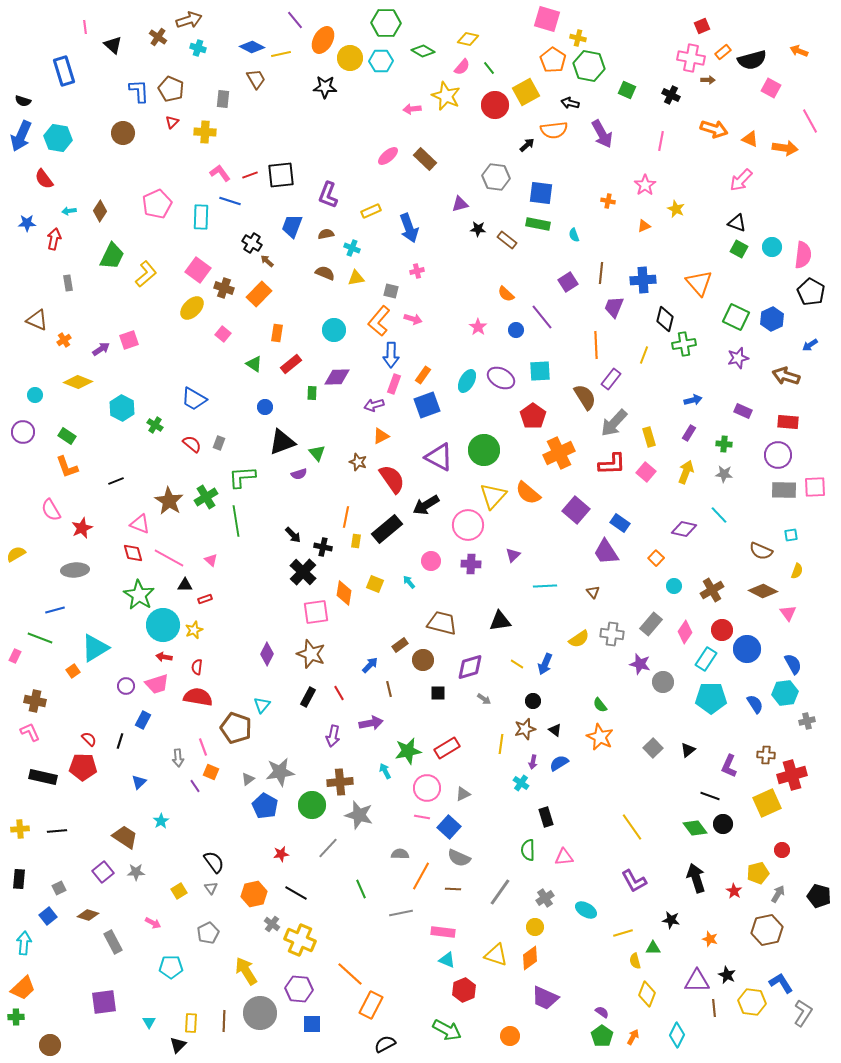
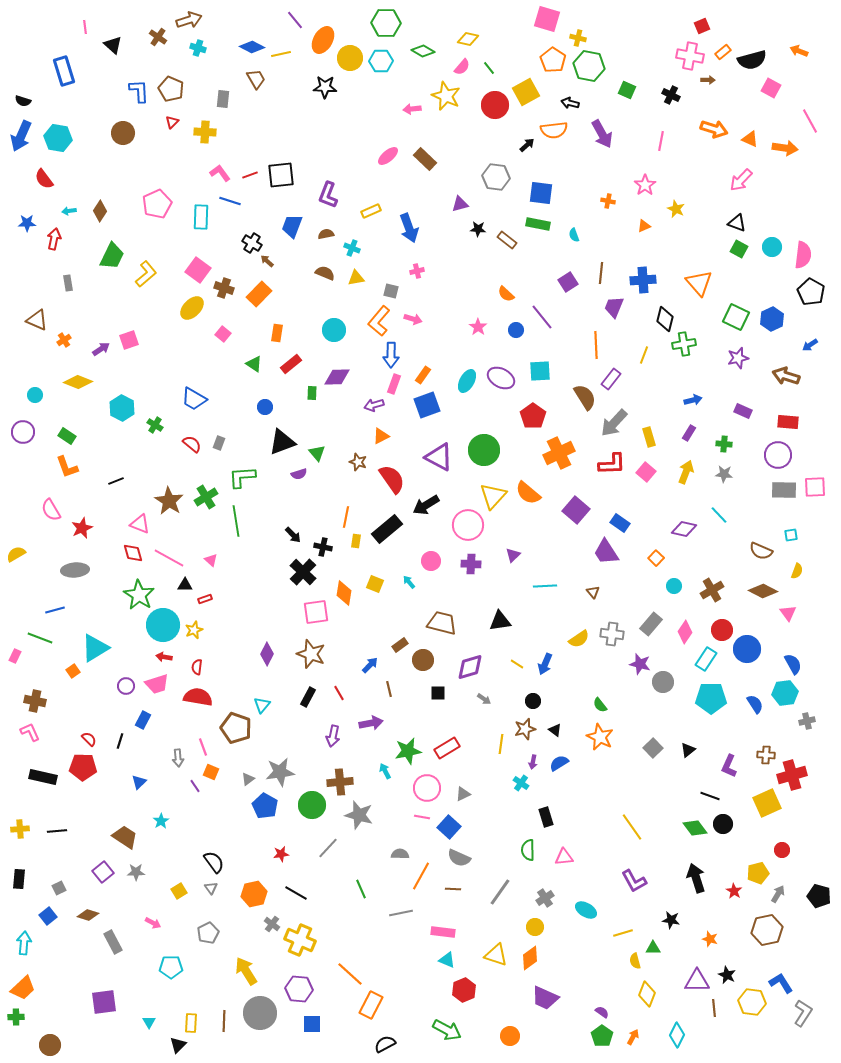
pink cross at (691, 58): moved 1 px left, 2 px up
